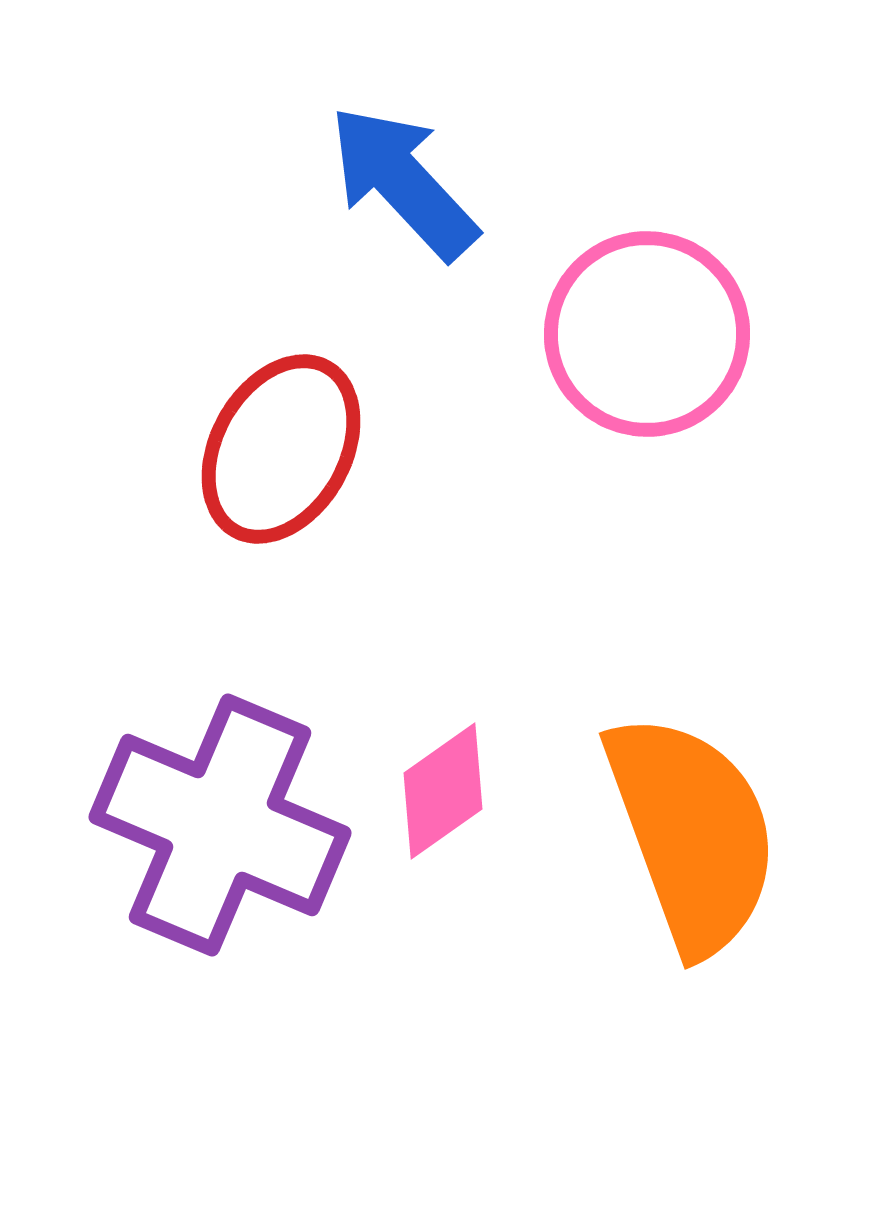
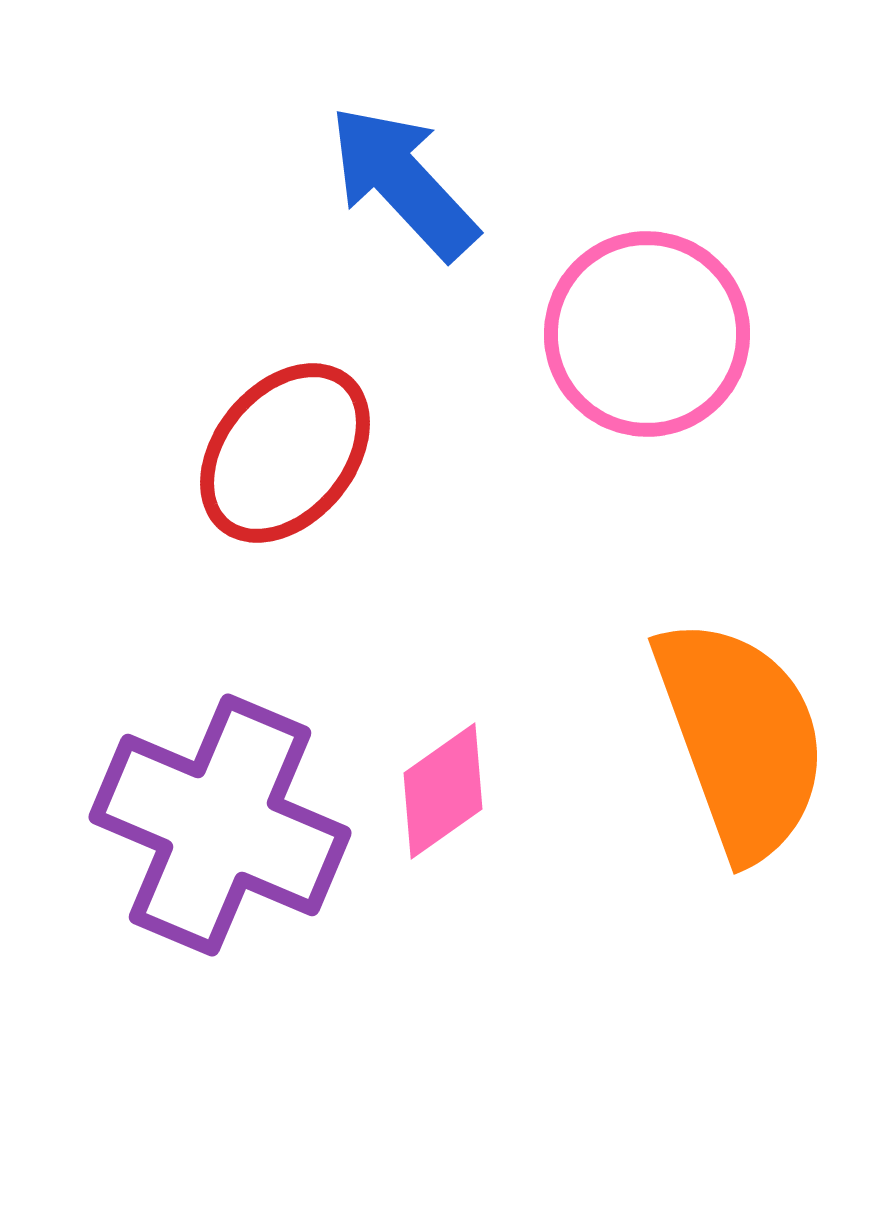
red ellipse: moved 4 px right, 4 px down; rotated 11 degrees clockwise
orange semicircle: moved 49 px right, 95 px up
